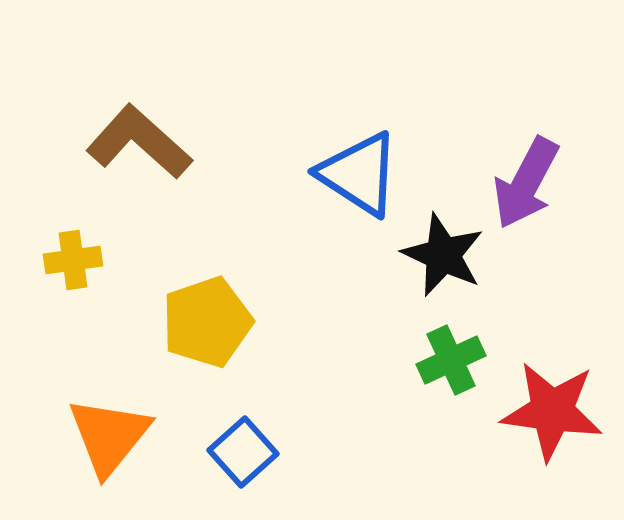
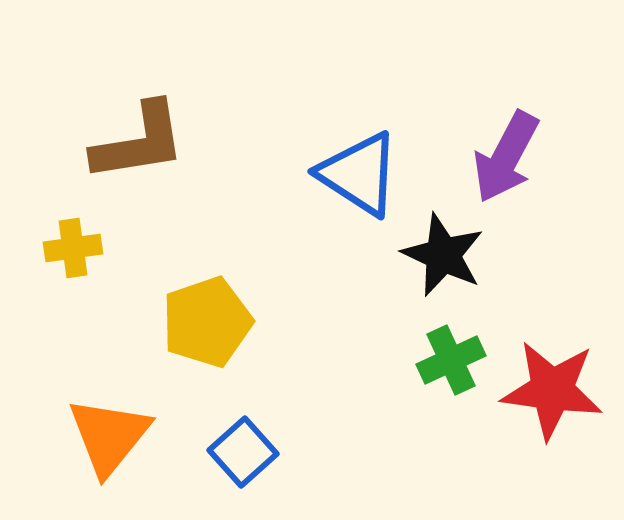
brown L-shape: rotated 129 degrees clockwise
purple arrow: moved 20 px left, 26 px up
yellow cross: moved 12 px up
red star: moved 21 px up
